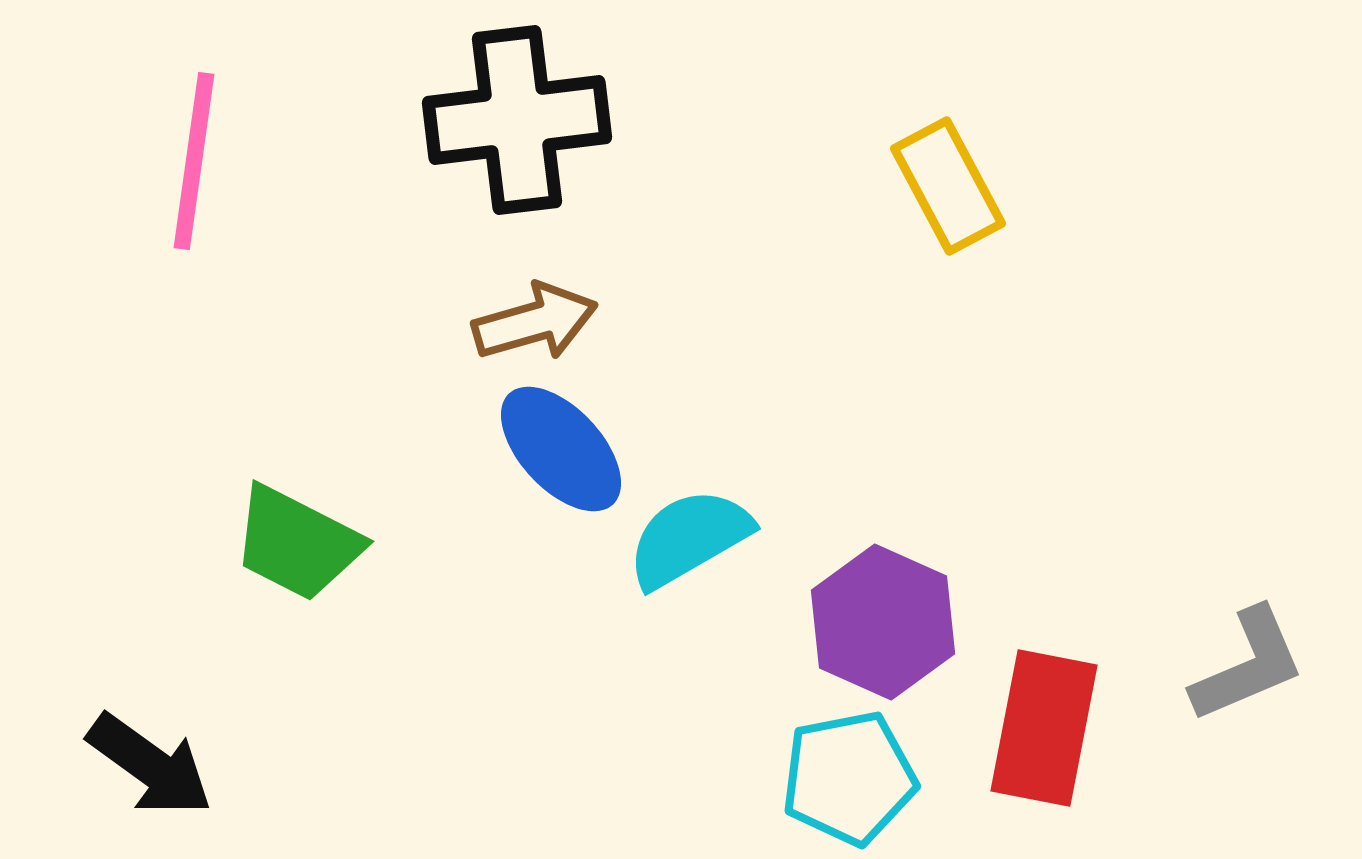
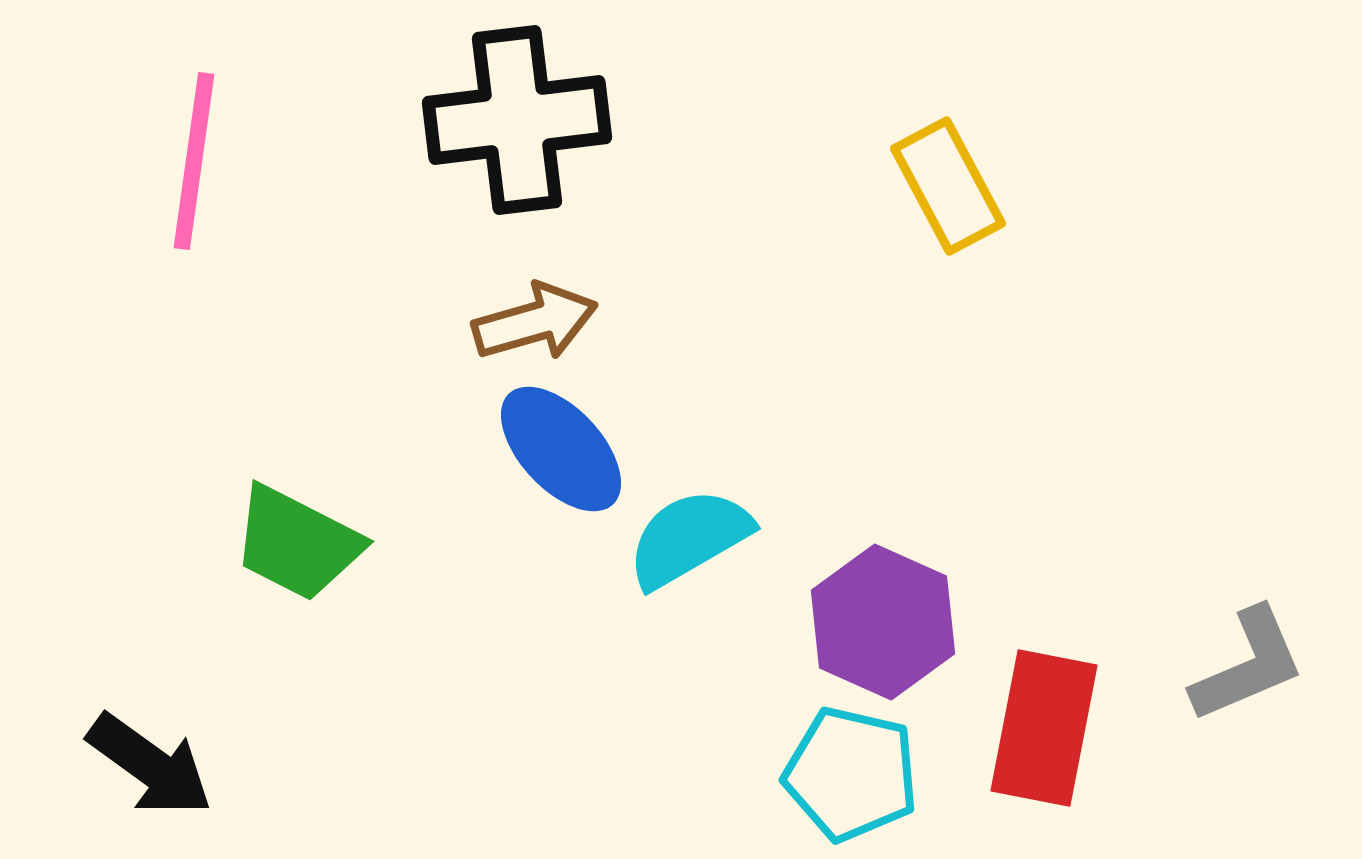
cyan pentagon: moved 2 px right, 4 px up; rotated 24 degrees clockwise
